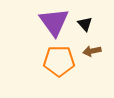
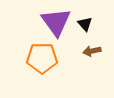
purple triangle: moved 2 px right
orange pentagon: moved 17 px left, 3 px up
